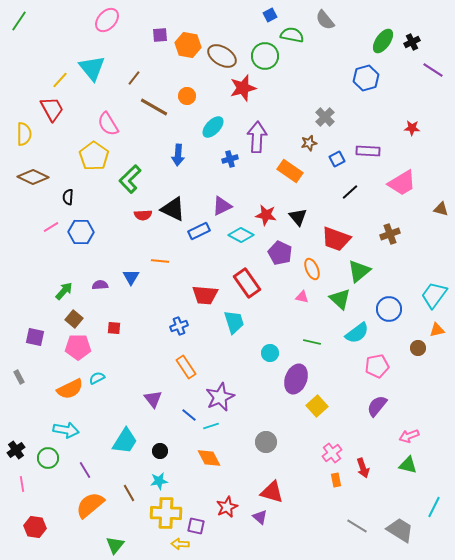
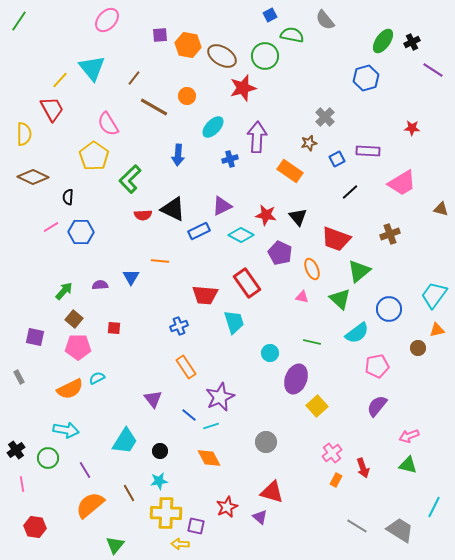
orange rectangle at (336, 480): rotated 40 degrees clockwise
